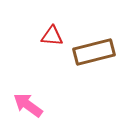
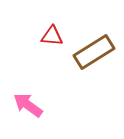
brown rectangle: rotated 18 degrees counterclockwise
